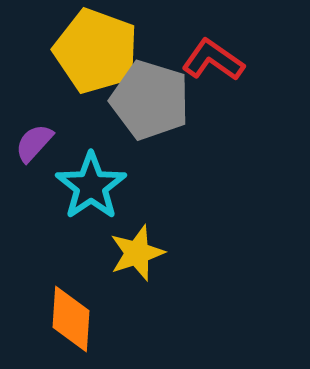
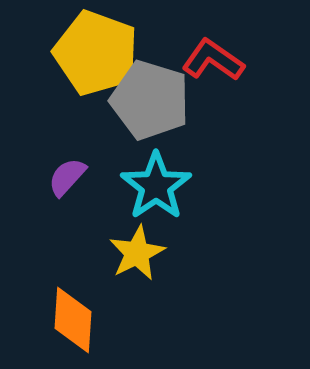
yellow pentagon: moved 2 px down
purple semicircle: moved 33 px right, 34 px down
cyan star: moved 65 px right
yellow star: rotated 8 degrees counterclockwise
orange diamond: moved 2 px right, 1 px down
